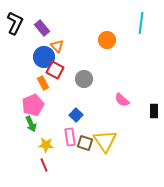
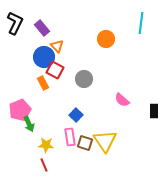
orange circle: moved 1 px left, 1 px up
pink pentagon: moved 13 px left, 5 px down
green arrow: moved 2 px left
